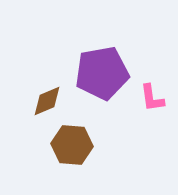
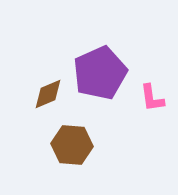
purple pentagon: moved 2 px left; rotated 14 degrees counterclockwise
brown diamond: moved 1 px right, 7 px up
